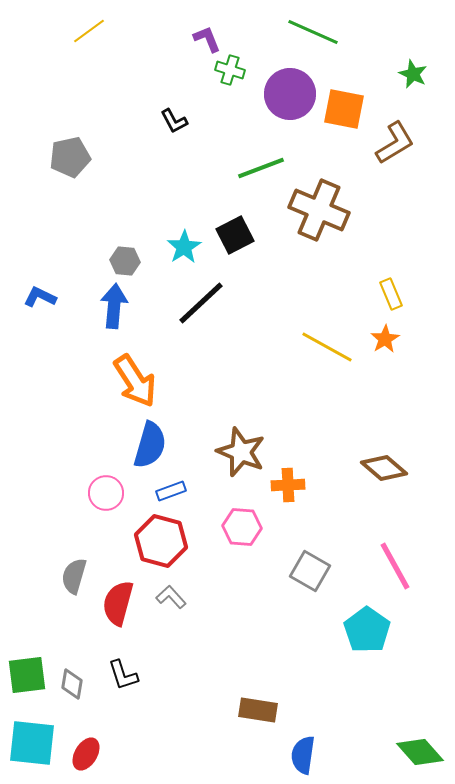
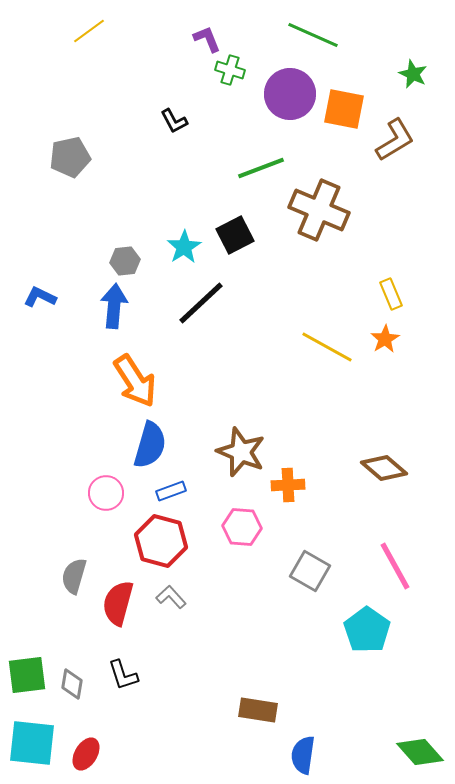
green line at (313, 32): moved 3 px down
brown L-shape at (395, 143): moved 3 px up
gray hexagon at (125, 261): rotated 12 degrees counterclockwise
